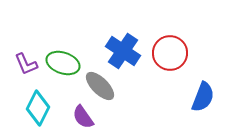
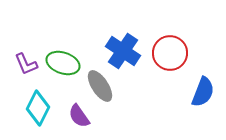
gray ellipse: rotated 12 degrees clockwise
blue semicircle: moved 5 px up
purple semicircle: moved 4 px left, 1 px up
